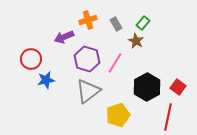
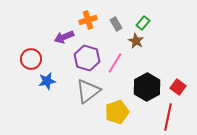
purple hexagon: moved 1 px up
blue star: moved 1 px right, 1 px down
yellow pentagon: moved 1 px left, 3 px up
